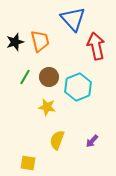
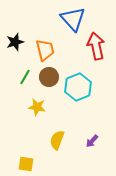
orange trapezoid: moved 5 px right, 9 px down
yellow star: moved 10 px left
yellow square: moved 2 px left, 1 px down
